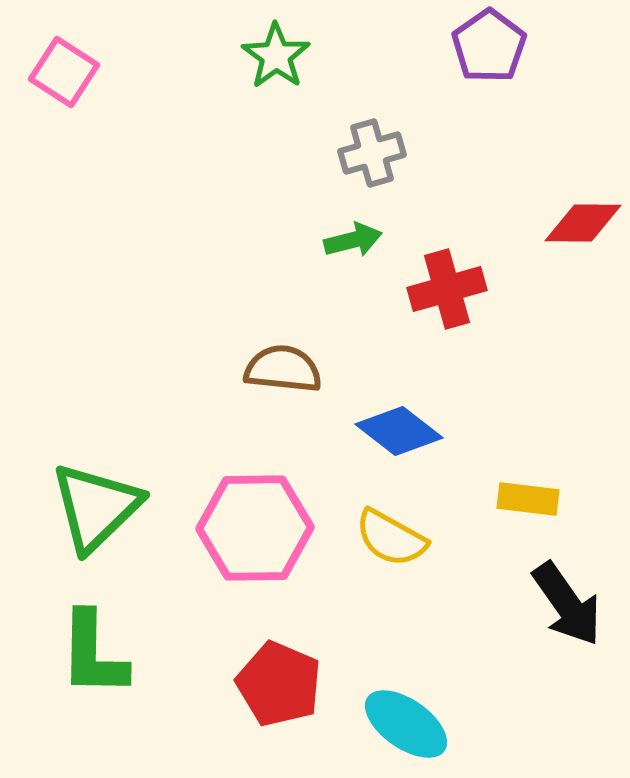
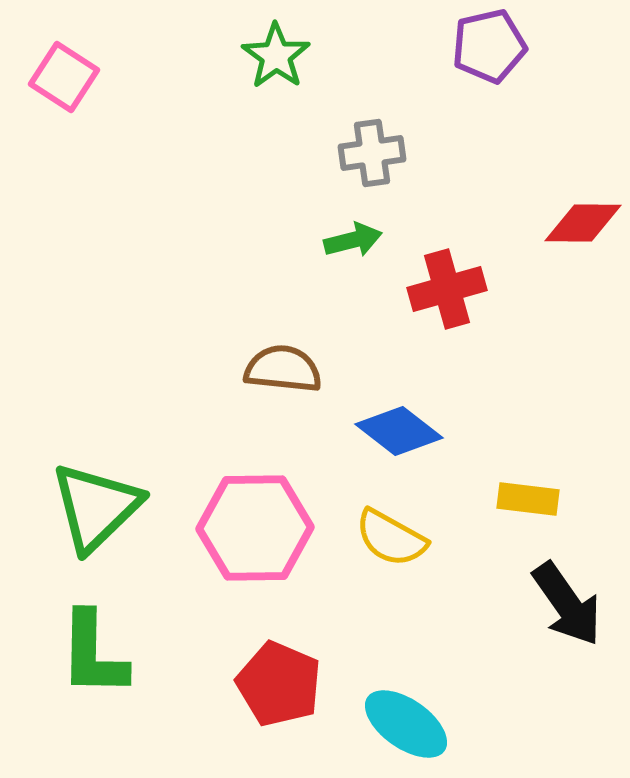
purple pentagon: rotated 22 degrees clockwise
pink square: moved 5 px down
gray cross: rotated 8 degrees clockwise
